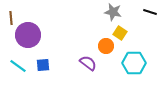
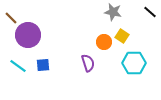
black line: rotated 24 degrees clockwise
brown line: rotated 40 degrees counterclockwise
yellow square: moved 2 px right, 3 px down
orange circle: moved 2 px left, 4 px up
purple semicircle: rotated 36 degrees clockwise
